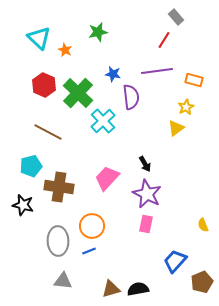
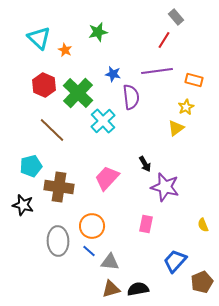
brown line: moved 4 px right, 2 px up; rotated 16 degrees clockwise
purple star: moved 18 px right, 7 px up; rotated 12 degrees counterclockwise
blue line: rotated 64 degrees clockwise
gray triangle: moved 47 px right, 19 px up
